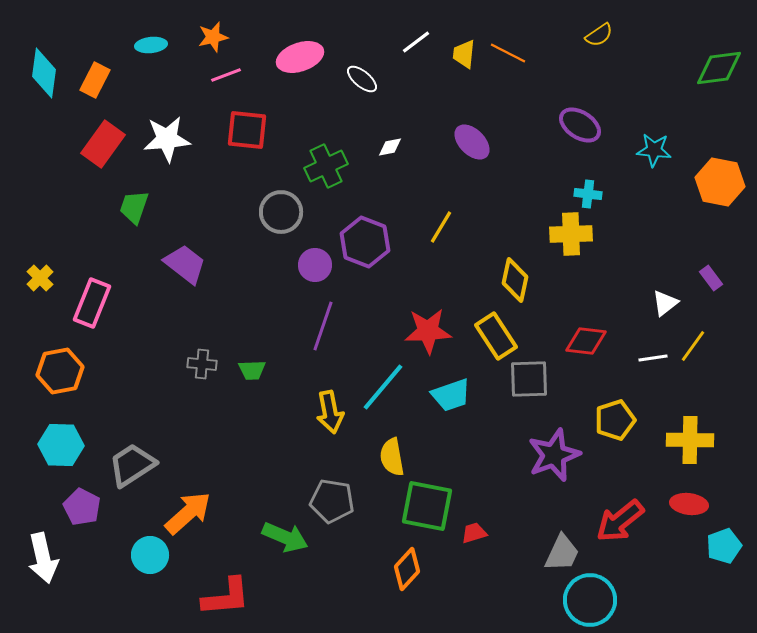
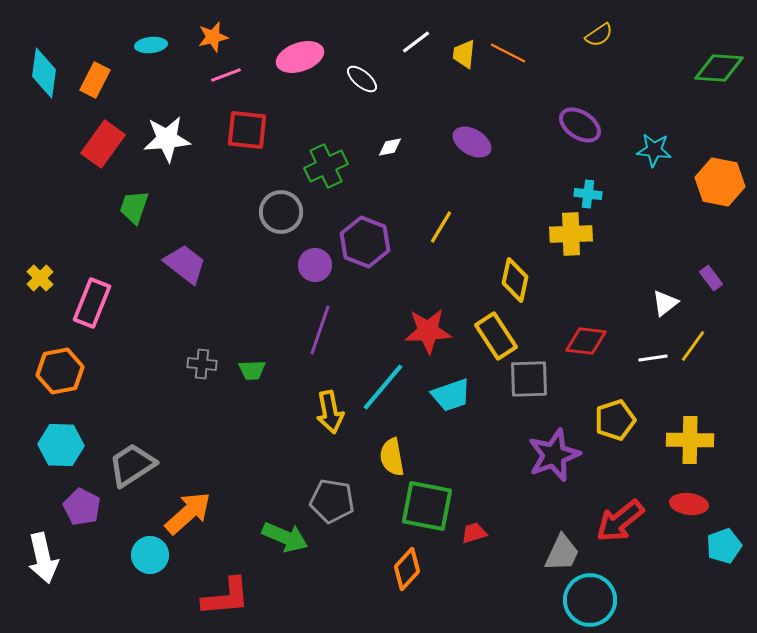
green diamond at (719, 68): rotated 12 degrees clockwise
purple ellipse at (472, 142): rotated 15 degrees counterclockwise
purple line at (323, 326): moved 3 px left, 4 px down
